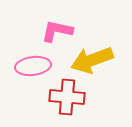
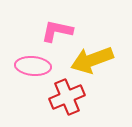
pink ellipse: rotated 12 degrees clockwise
red cross: rotated 28 degrees counterclockwise
